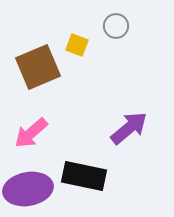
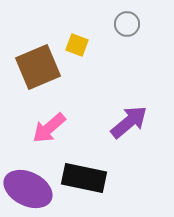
gray circle: moved 11 px right, 2 px up
purple arrow: moved 6 px up
pink arrow: moved 18 px right, 5 px up
black rectangle: moved 2 px down
purple ellipse: rotated 36 degrees clockwise
